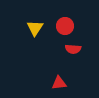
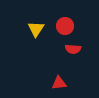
yellow triangle: moved 1 px right, 1 px down
